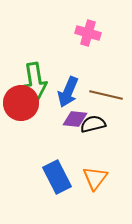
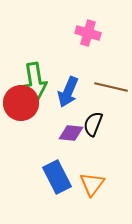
brown line: moved 5 px right, 8 px up
purple diamond: moved 4 px left, 14 px down
black semicircle: rotated 55 degrees counterclockwise
orange triangle: moved 3 px left, 6 px down
